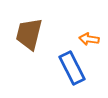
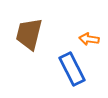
blue rectangle: moved 1 px down
